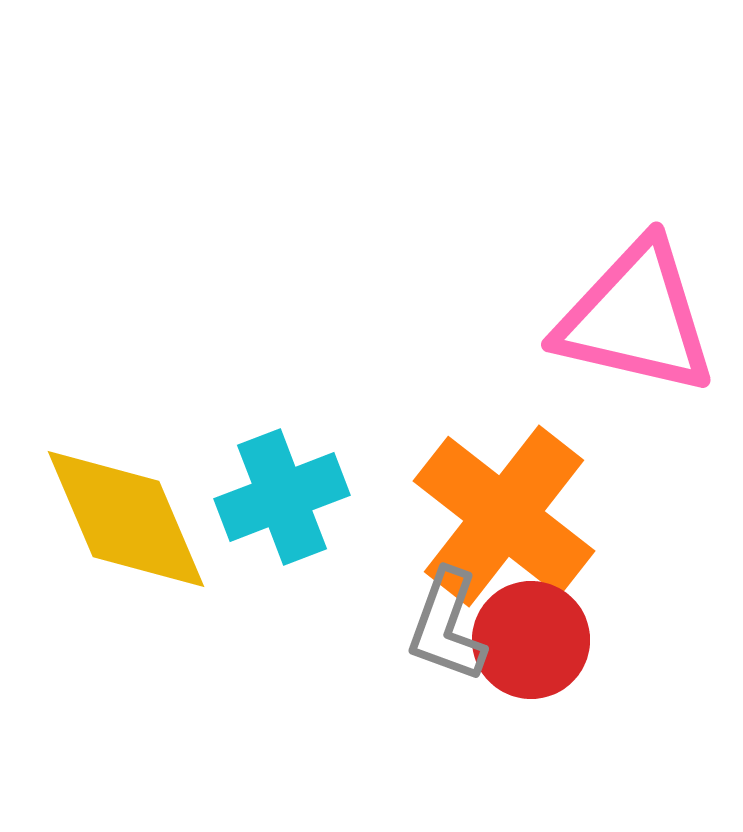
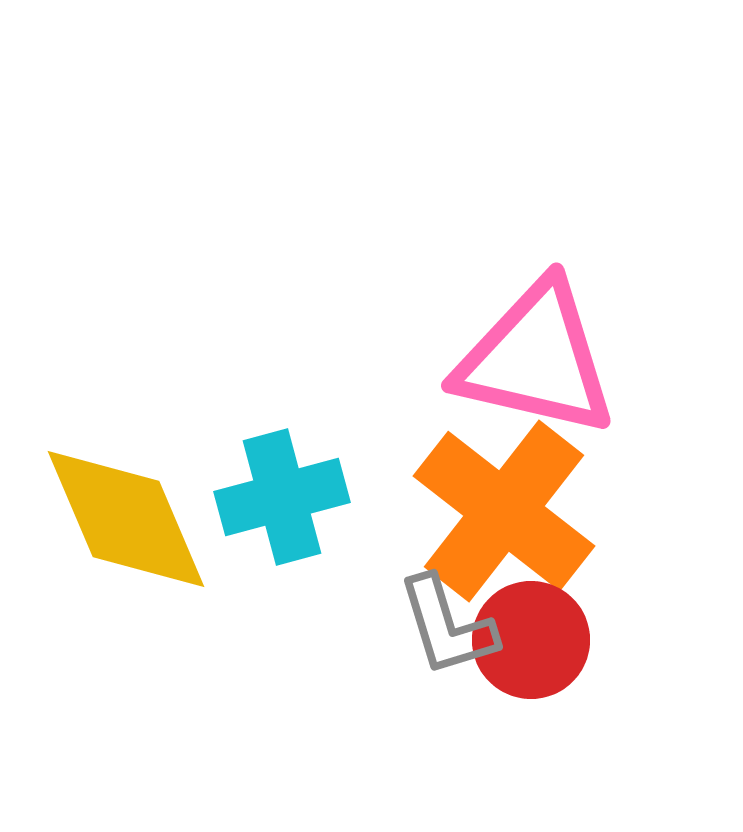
pink triangle: moved 100 px left, 41 px down
cyan cross: rotated 6 degrees clockwise
orange cross: moved 5 px up
gray L-shape: rotated 37 degrees counterclockwise
